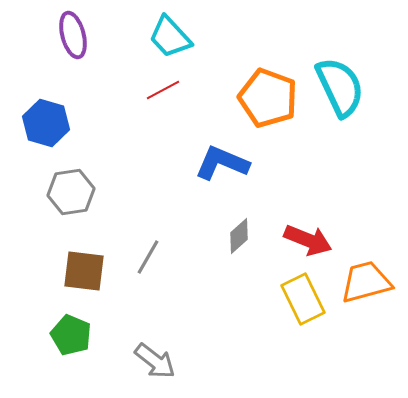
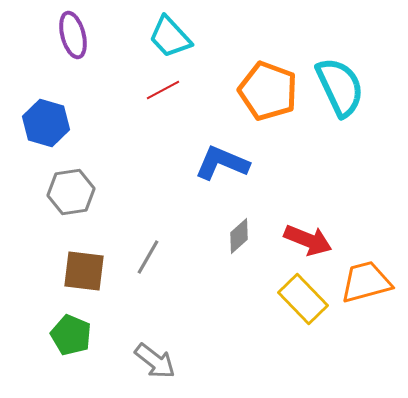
orange pentagon: moved 7 px up
yellow rectangle: rotated 18 degrees counterclockwise
